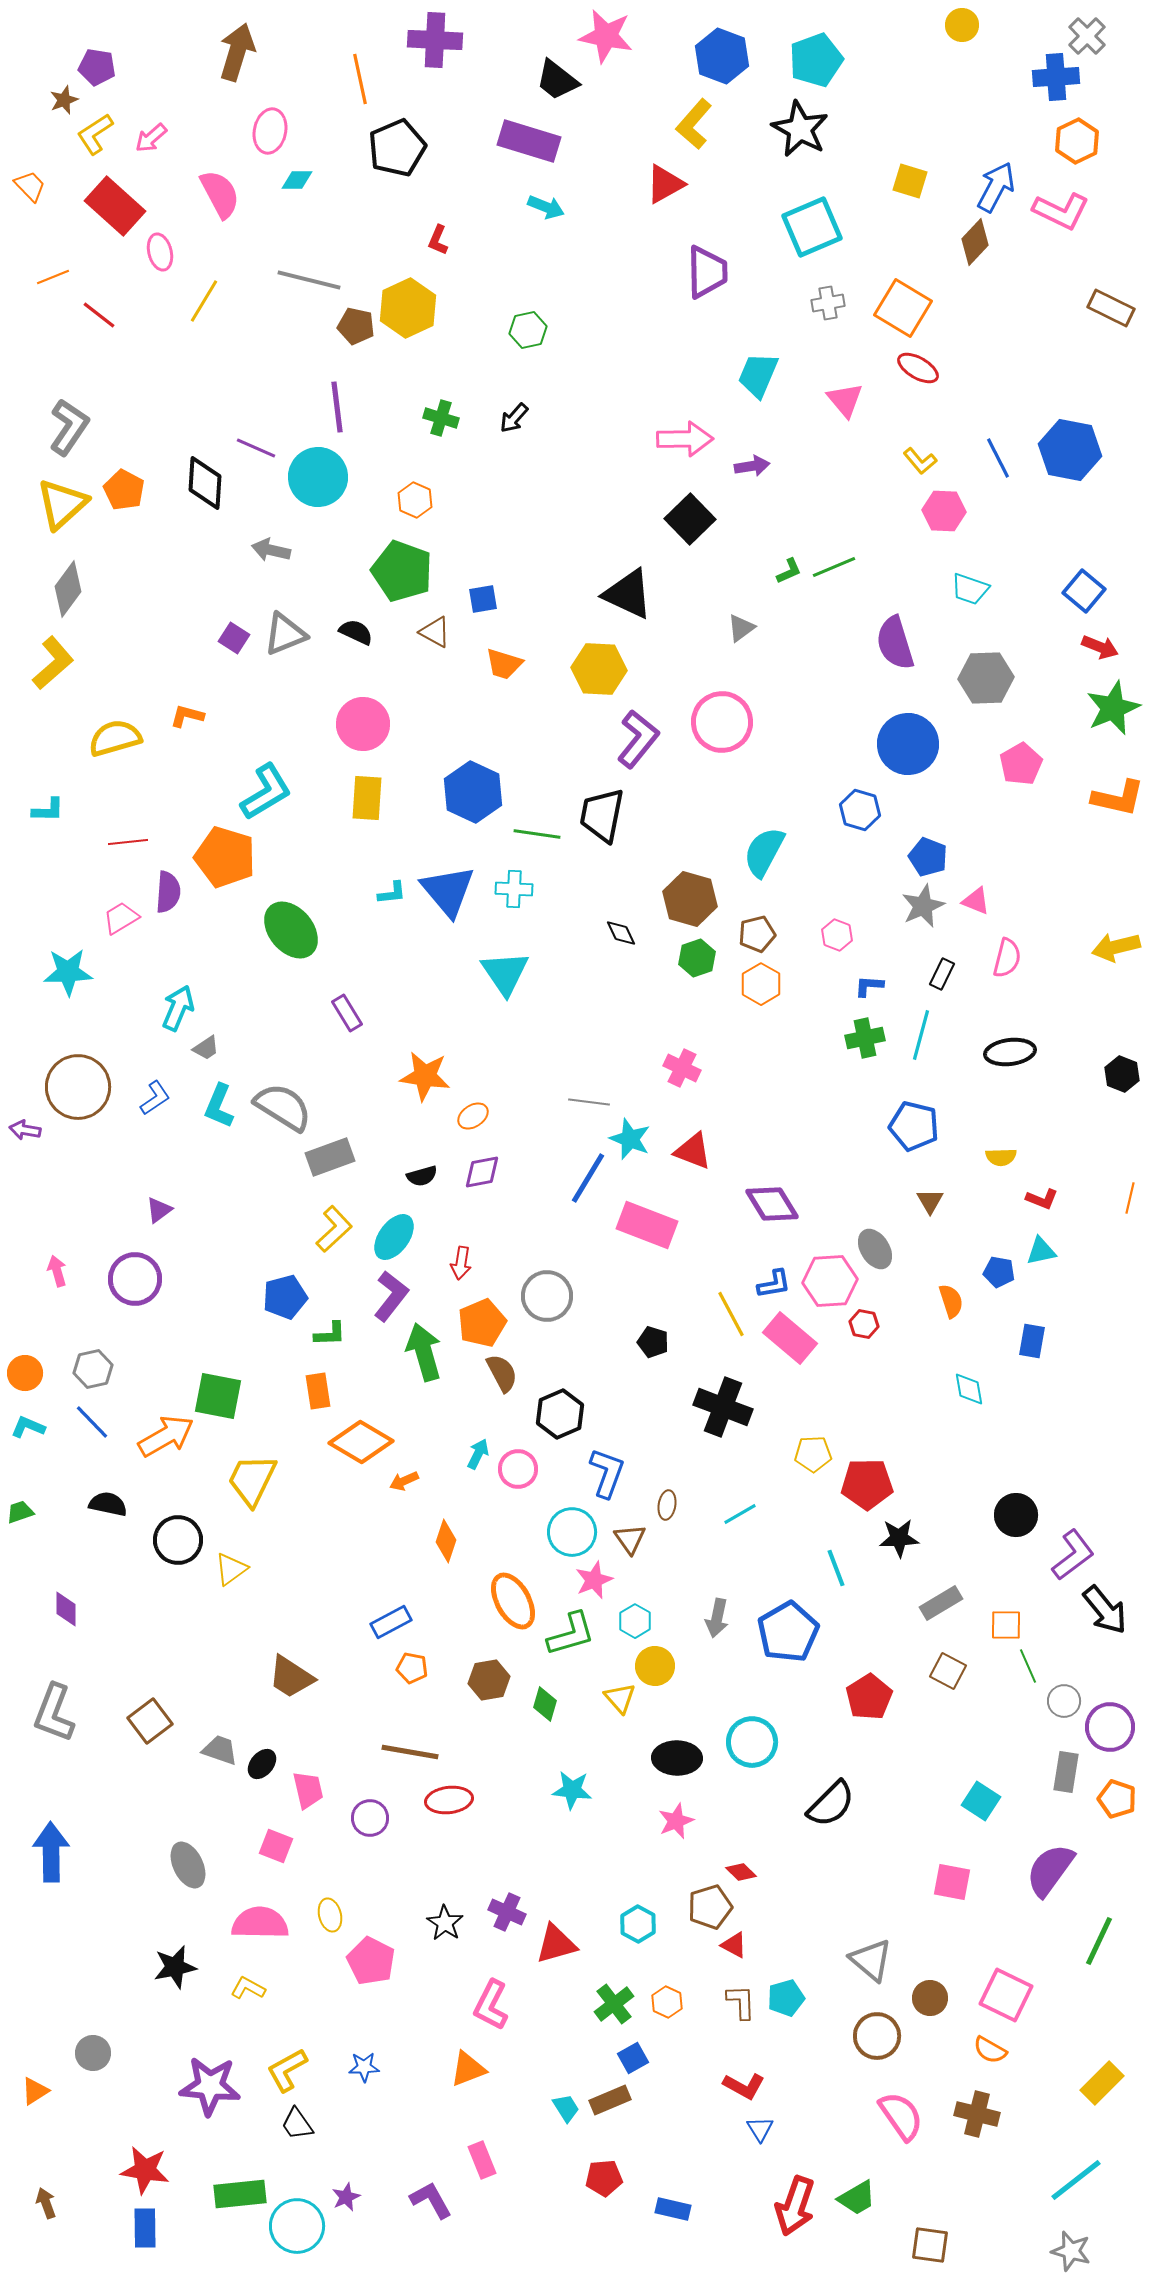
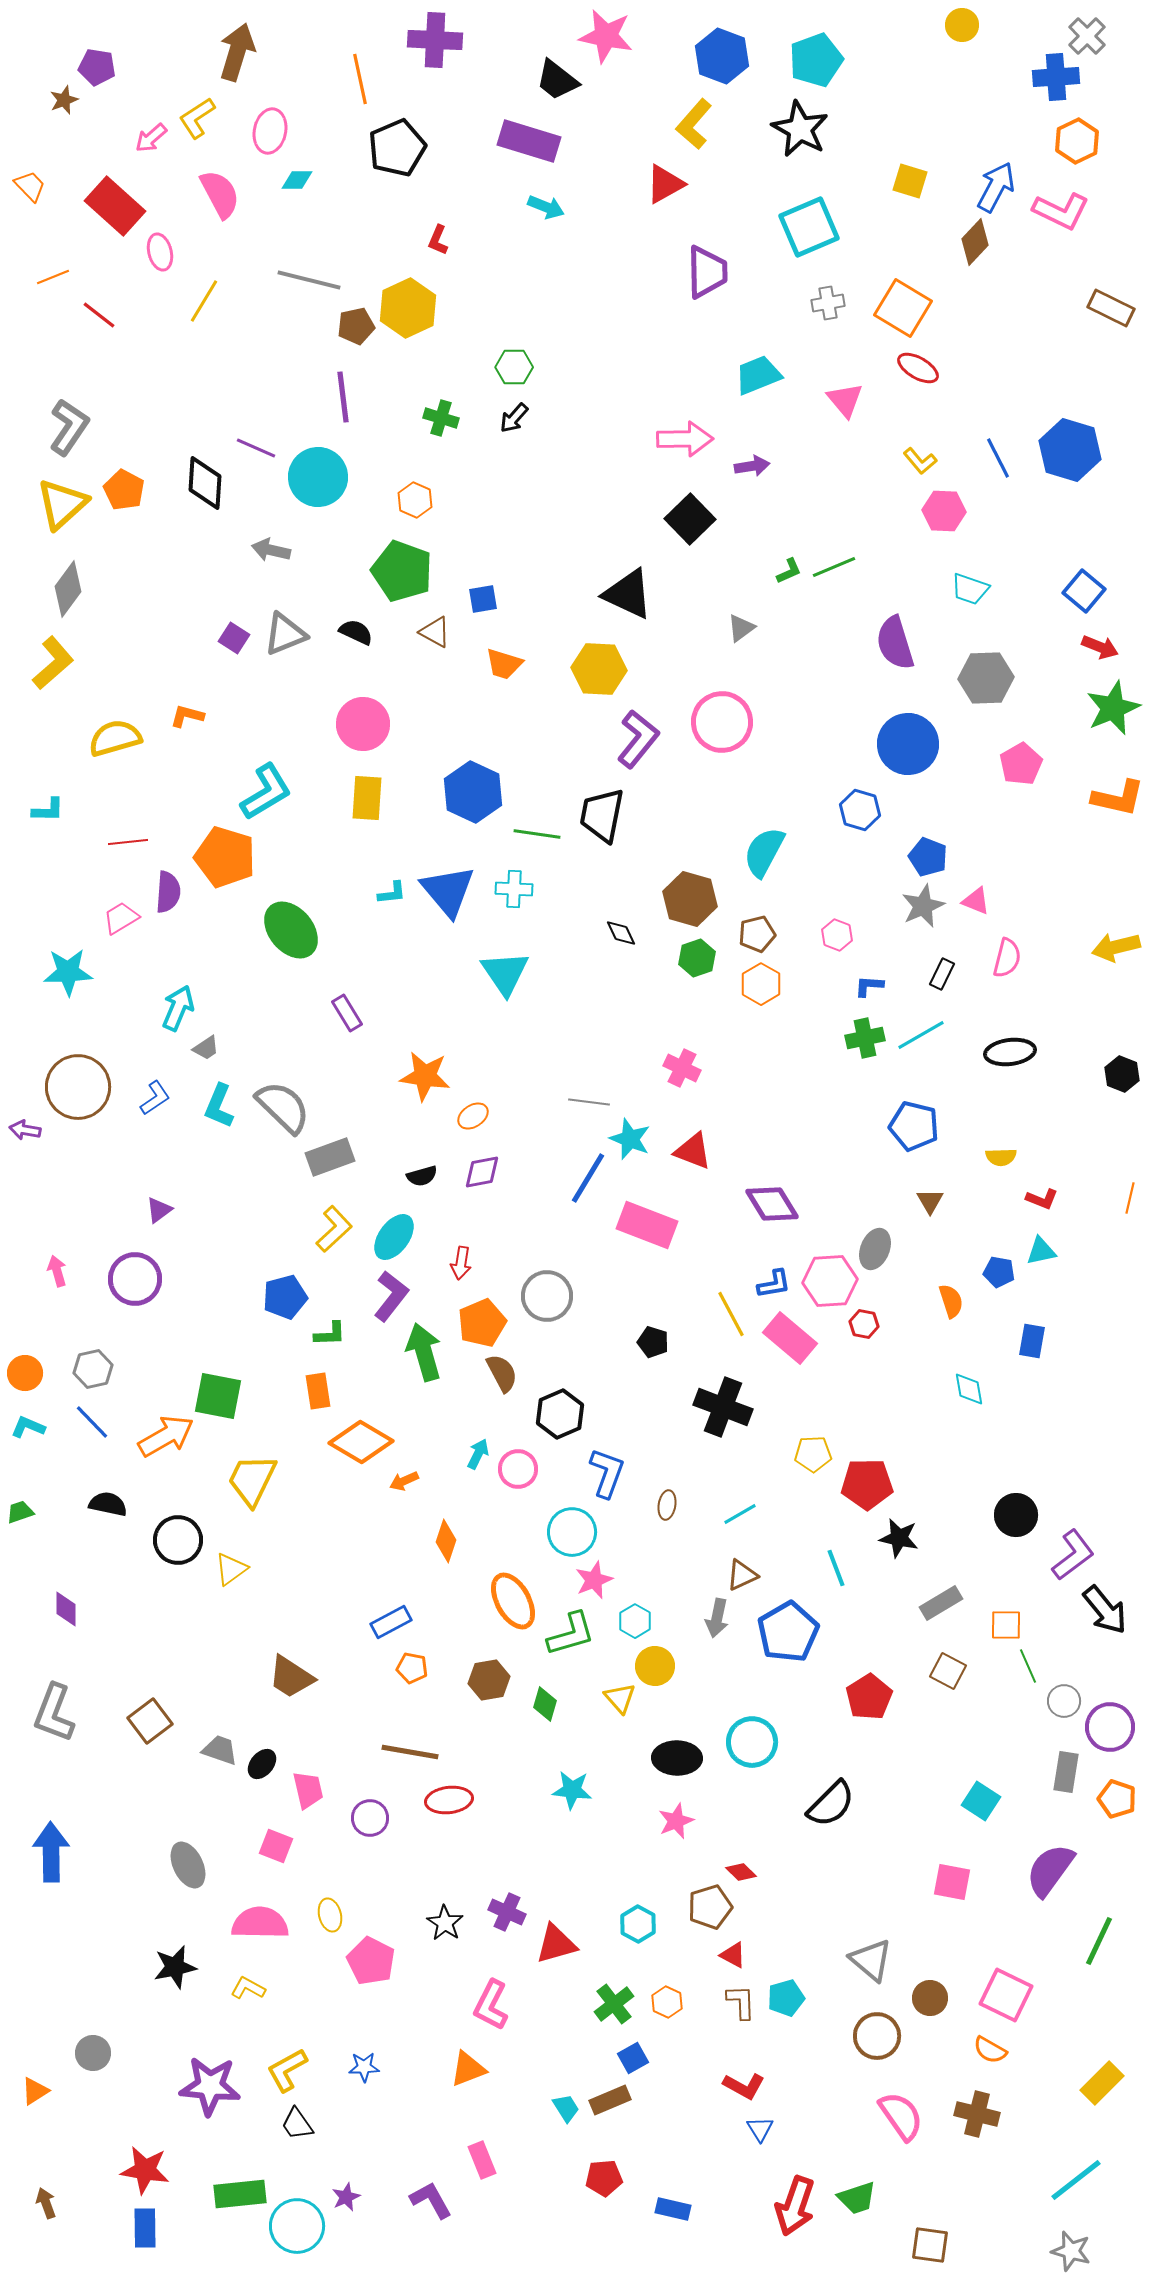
yellow L-shape at (95, 134): moved 102 px right, 16 px up
cyan square at (812, 227): moved 3 px left
brown pentagon at (356, 326): rotated 24 degrees counterclockwise
green hexagon at (528, 330): moved 14 px left, 37 px down; rotated 12 degrees clockwise
cyan trapezoid at (758, 375): rotated 45 degrees clockwise
purple line at (337, 407): moved 6 px right, 10 px up
blue hexagon at (1070, 450): rotated 6 degrees clockwise
cyan line at (921, 1035): rotated 45 degrees clockwise
gray semicircle at (283, 1107): rotated 12 degrees clockwise
gray ellipse at (875, 1249): rotated 54 degrees clockwise
black star at (899, 1538): rotated 15 degrees clockwise
brown triangle at (630, 1539): moved 112 px right, 36 px down; rotated 40 degrees clockwise
red triangle at (734, 1945): moved 1 px left, 10 px down
green trapezoid at (857, 2198): rotated 12 degrees clockwise
